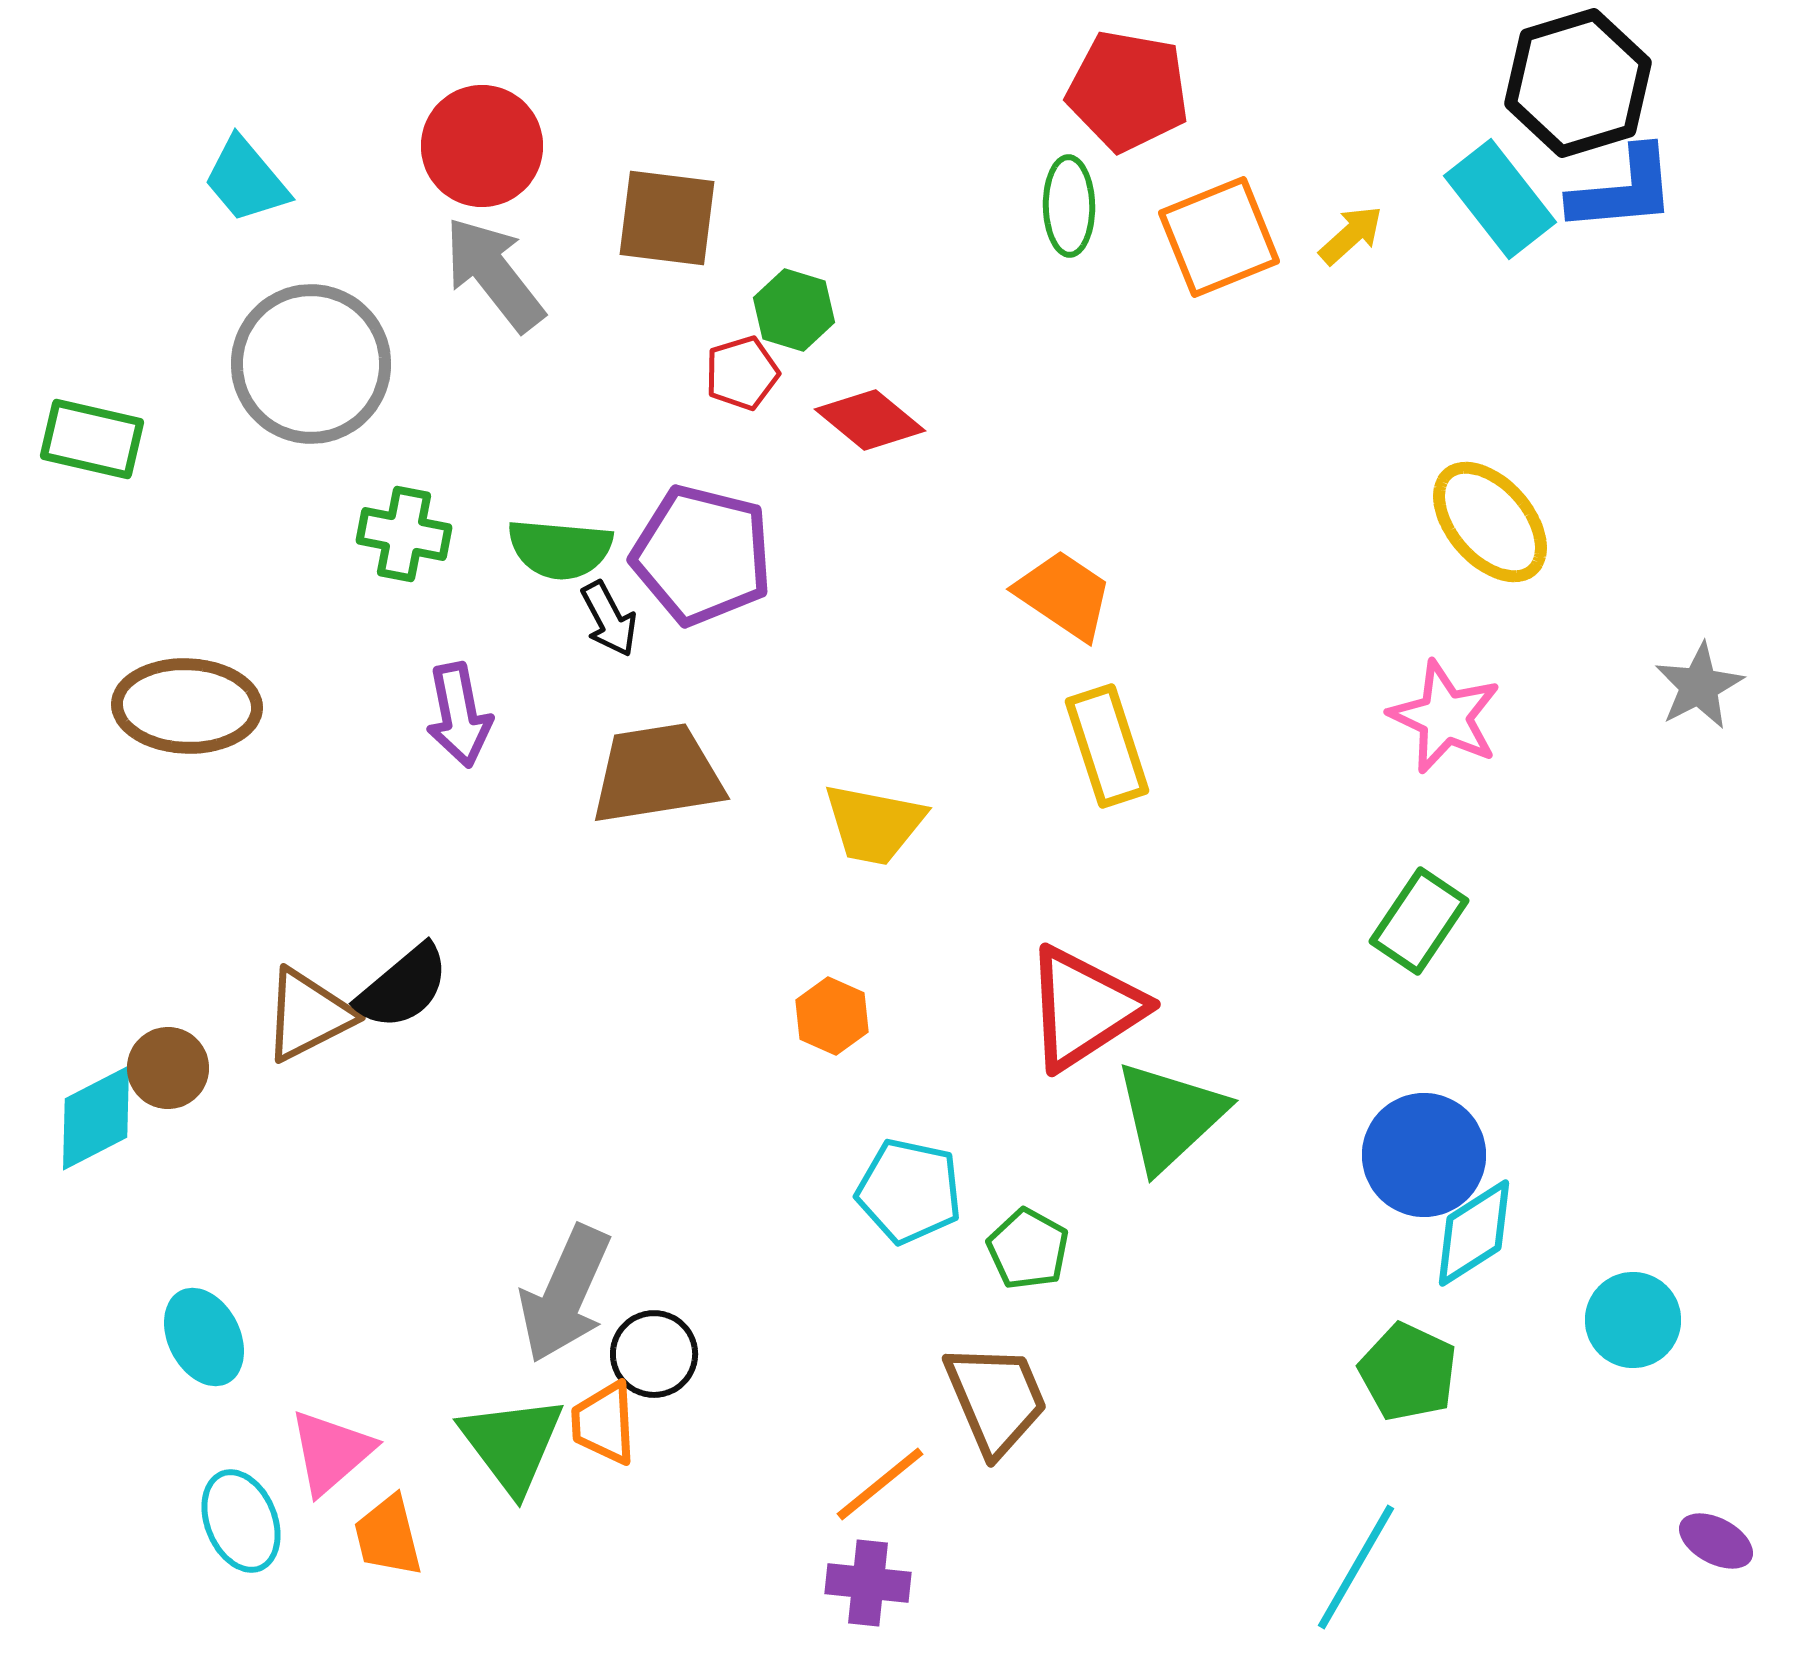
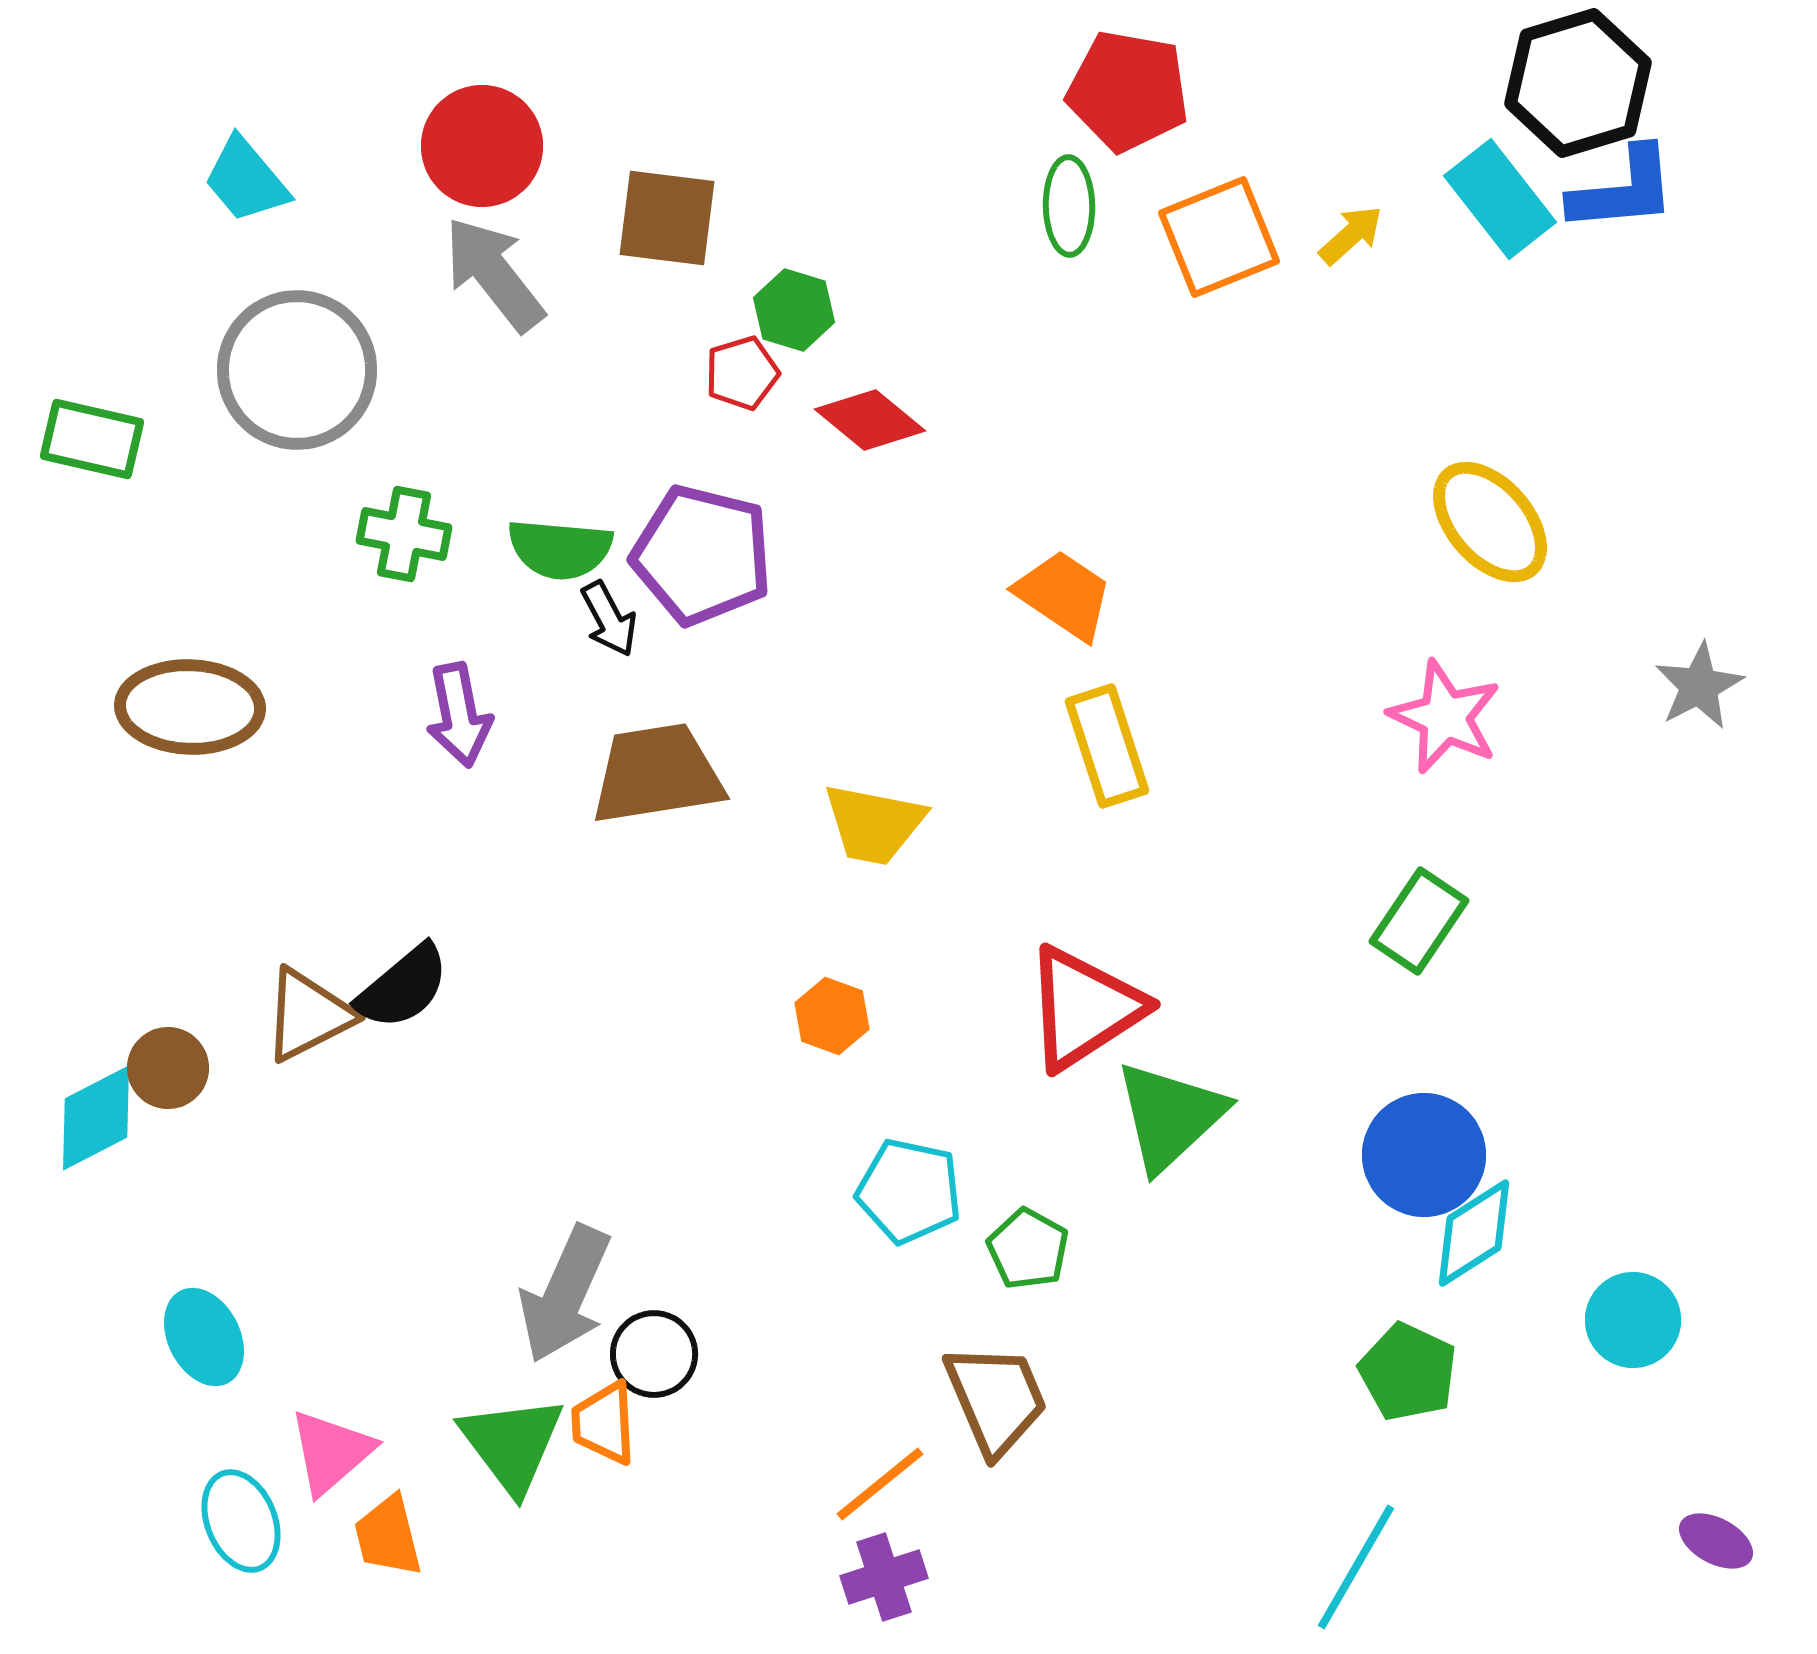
gray circle at (311, 364): moved 14 px left, 6 px down
brown ellipse at (187, 706): moved 3 px right, 1 px down
orange hexagon at (832, 1016): rotated 4 degrees counterclockwise
purple cross at (868, 1583): moved 16 px right, 6 px up; rotated 24 degrees counterclockwise
